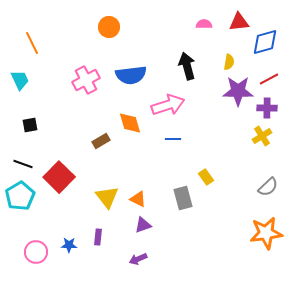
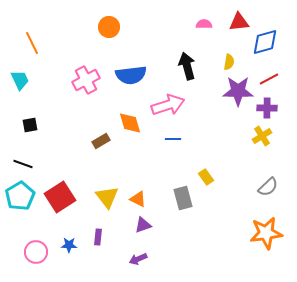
red square: moved 1 px right, 20 px down; rotated 12 degrees clockwise
